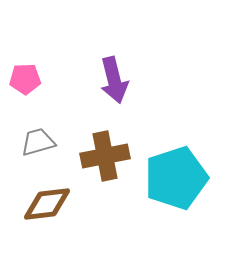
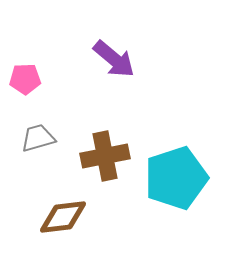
purple arrow: moved 21 px up; rotated 36 degrees counterclockwise
gray trapezoid: moved 4 px up
brown diamond: moved 16 px right, 13 px down
